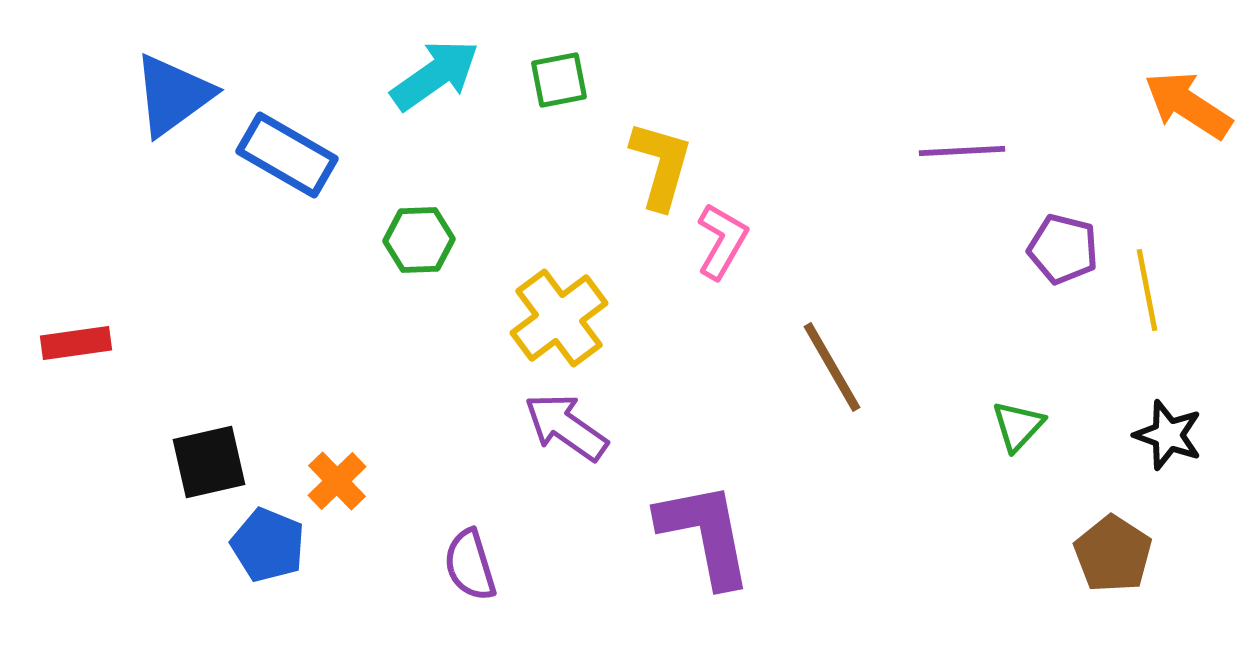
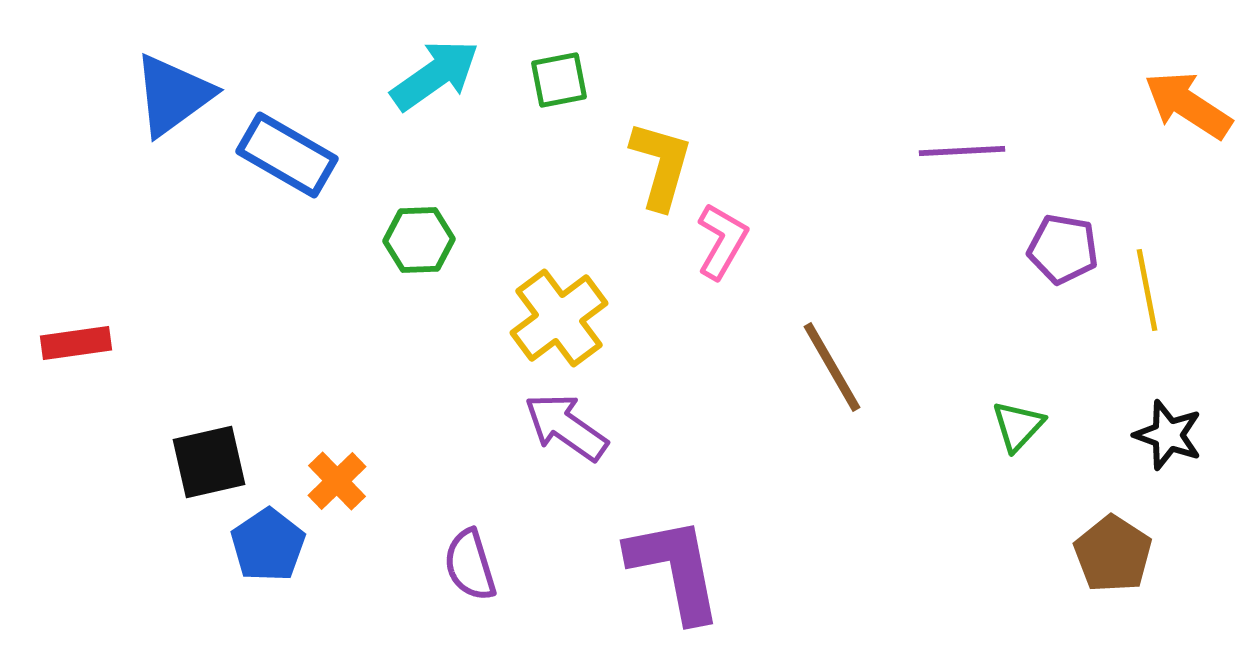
purple pentagon: rotated 4 degrees counterclockwise
purple L-shape: moved 30 px left, 35 px down
blue pentagon: rotated 16 degrees clockwise
